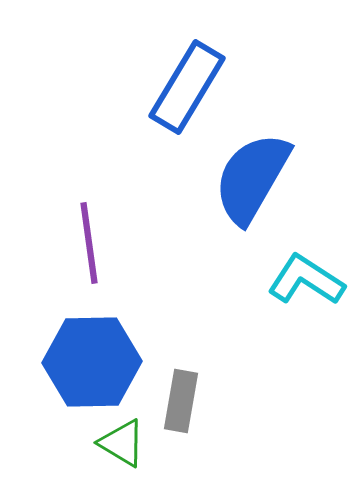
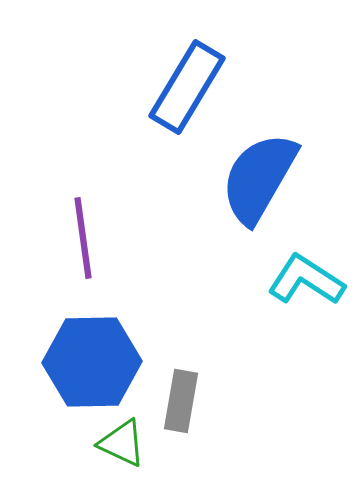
blue semicircle: moved 7 px right
purple line: moved 6 px left, 5 px up
green triangle: rotated 6 degrees counterclockwise
